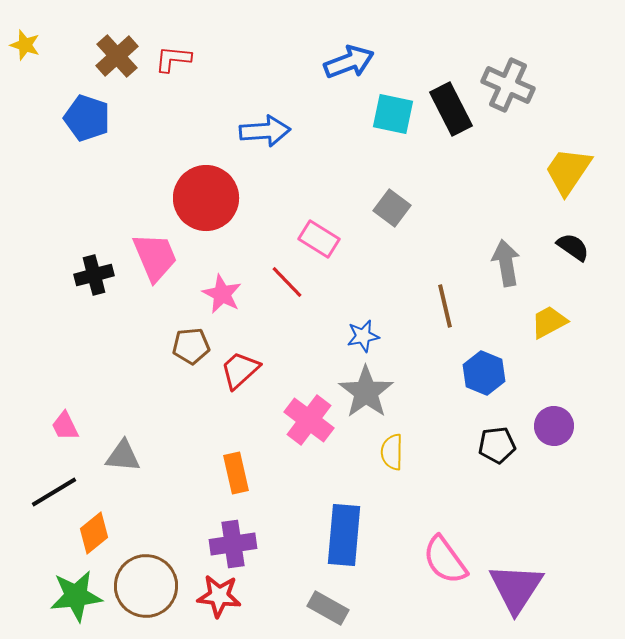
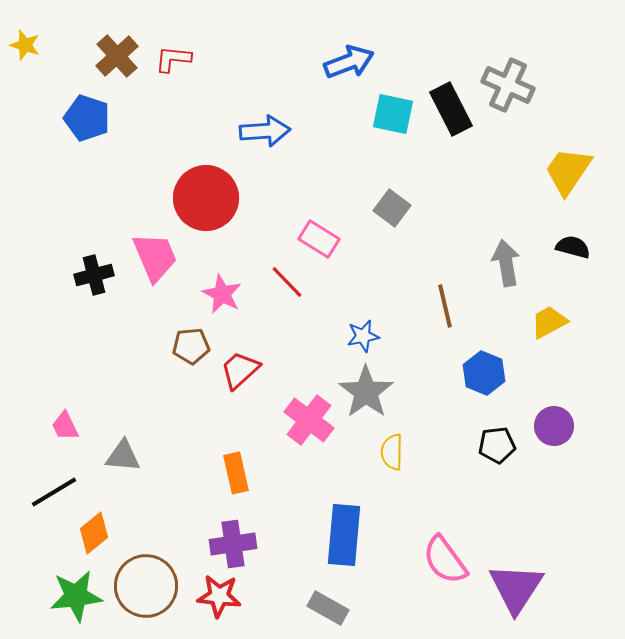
black semicircle at (573, 247): rotated 20 degrees counterclockwise
